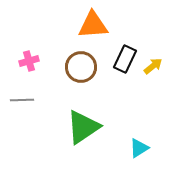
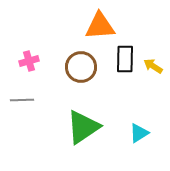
orange triangle: moved 7 px right, 1 px down
black rectangle: rotated 24 degrees counterclockwise
yellow arrow: rotated 108 degrees counterclockwise
cyan triangle: moved 15 px up
